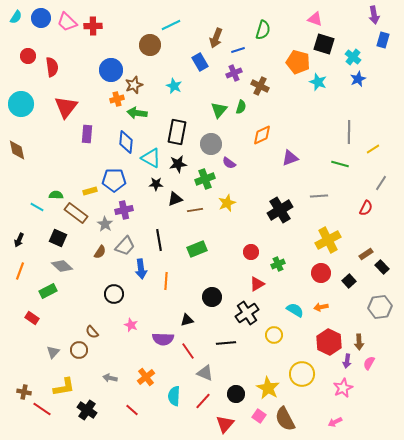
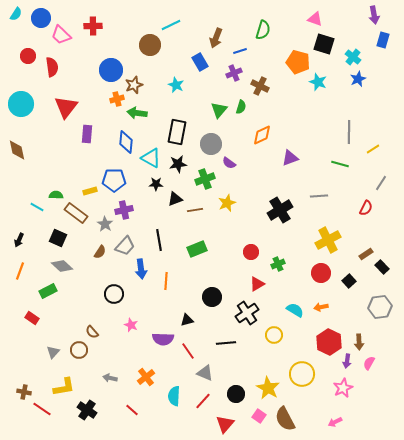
cyan semicircle at (16, 17): moved 3 px up
pink trapezoid at (67, 22): moved 6 px left, 13 px down
blue line at (238, 50): moved 2 px right, 1 px down
cyan star at (174, 86): moved 2 px right, 1 px up
